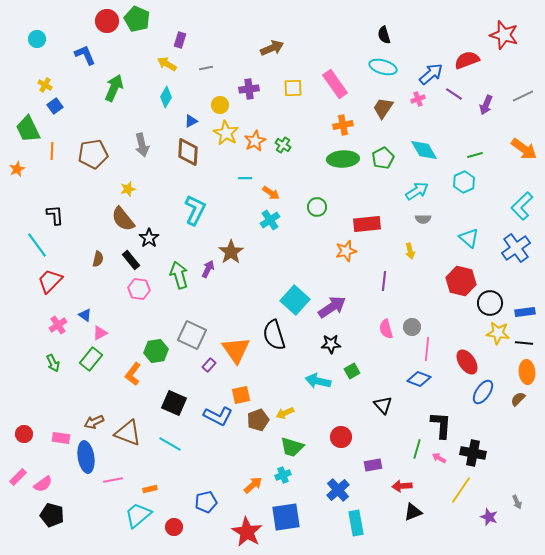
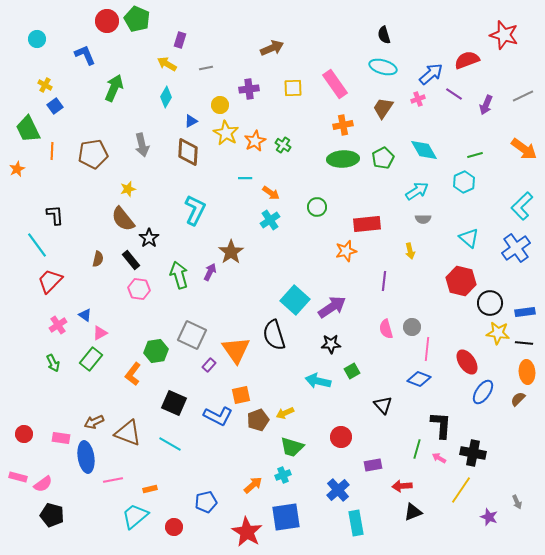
purple arrow at (208, 269): moved 2 px right, 3 px down
pink rectangle at (18, 477): rotated 60 degrees clockwise
cyan trapezoid at (138, 515): moved 3 px left, 1 px down
